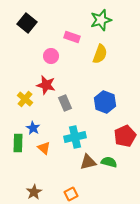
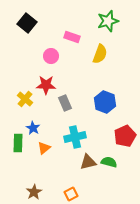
green star: moved 7 px right, 1 px down
red star: rotated 12 degrees counterclockwise
orange triangle: rotated 40 degrees clockwise
